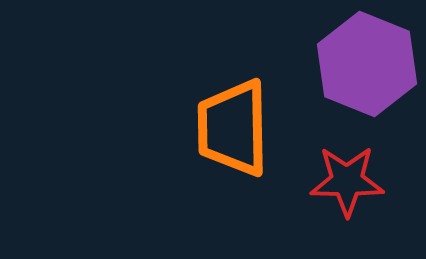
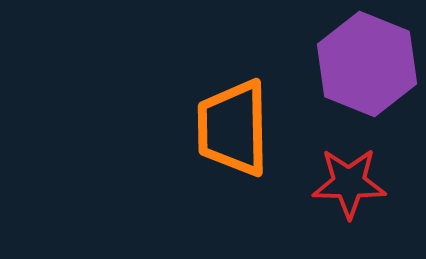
red star: moved 2 px right, 2 px down
